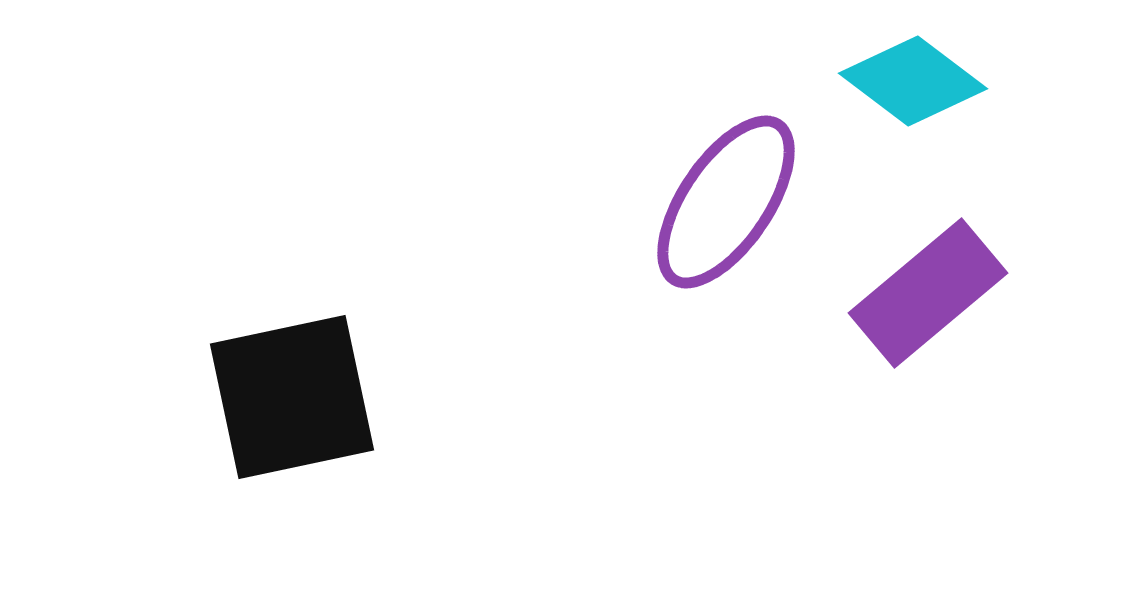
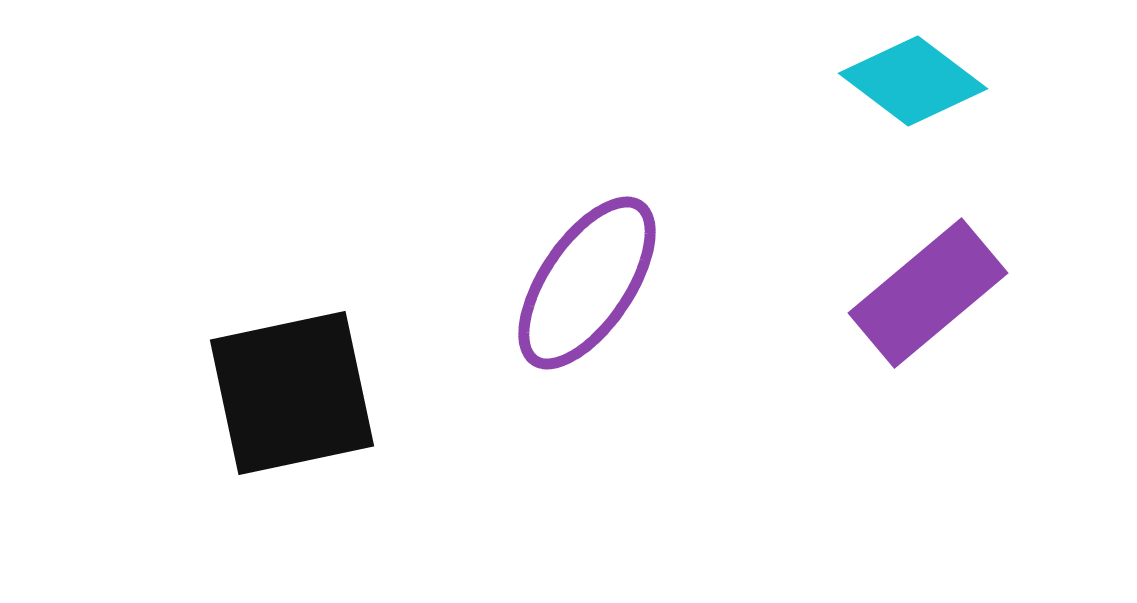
purple ellipse: moved 139 px left, 81 px down
black square: moved 4 px up
